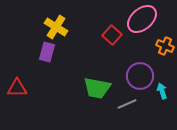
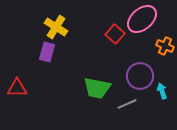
red square: moved 3 px right, 1 px up
